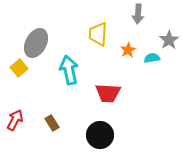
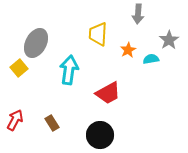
cyan semicircle: moved 1 px left, 1 px down
cyan arrow: rotated 20 degrees clockwise
red trapezoid: rotated 32 degrees counterclockwise
